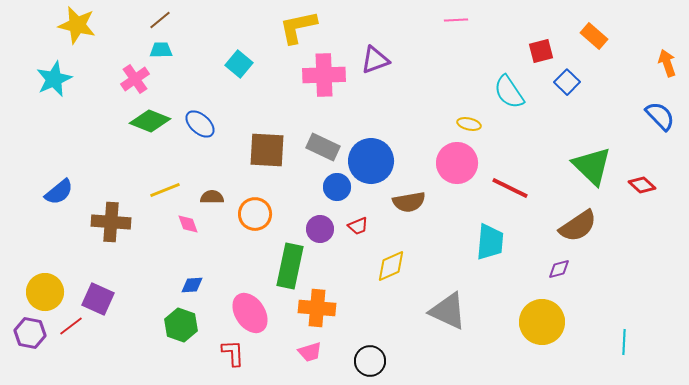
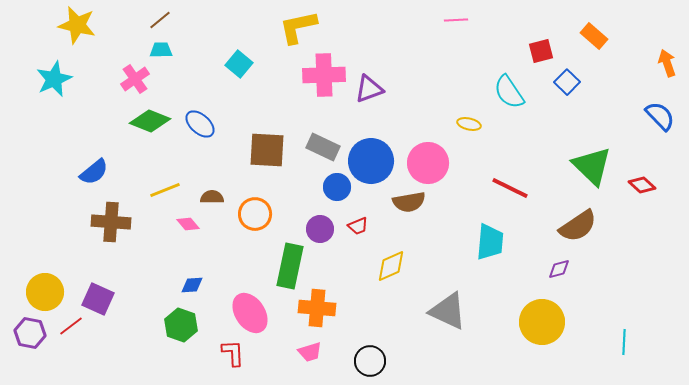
purple triangle at (375, 60): moved 6 px left, 29 px down
pink circle at (457, 163): moved 29 px left
blue semicircle at (59, 192): moved 35 px right, 20 px up
pink diamond at (188, 224): rotated 20 degrees counterclockwise
